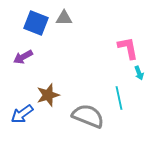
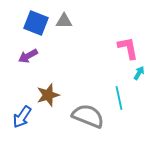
gray triangle: moved 3 px down
purple arrow: moved 5 px right, 1 px up
cyan arrow: rotated 128 degrees counterclockwise
blue arrow: moved 3 px down; rotated 20 degrees counterclockwise
